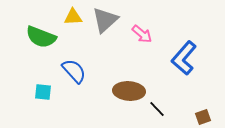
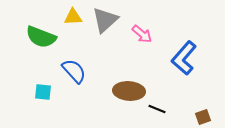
black line: rotated 24 degrees counterclockwise
